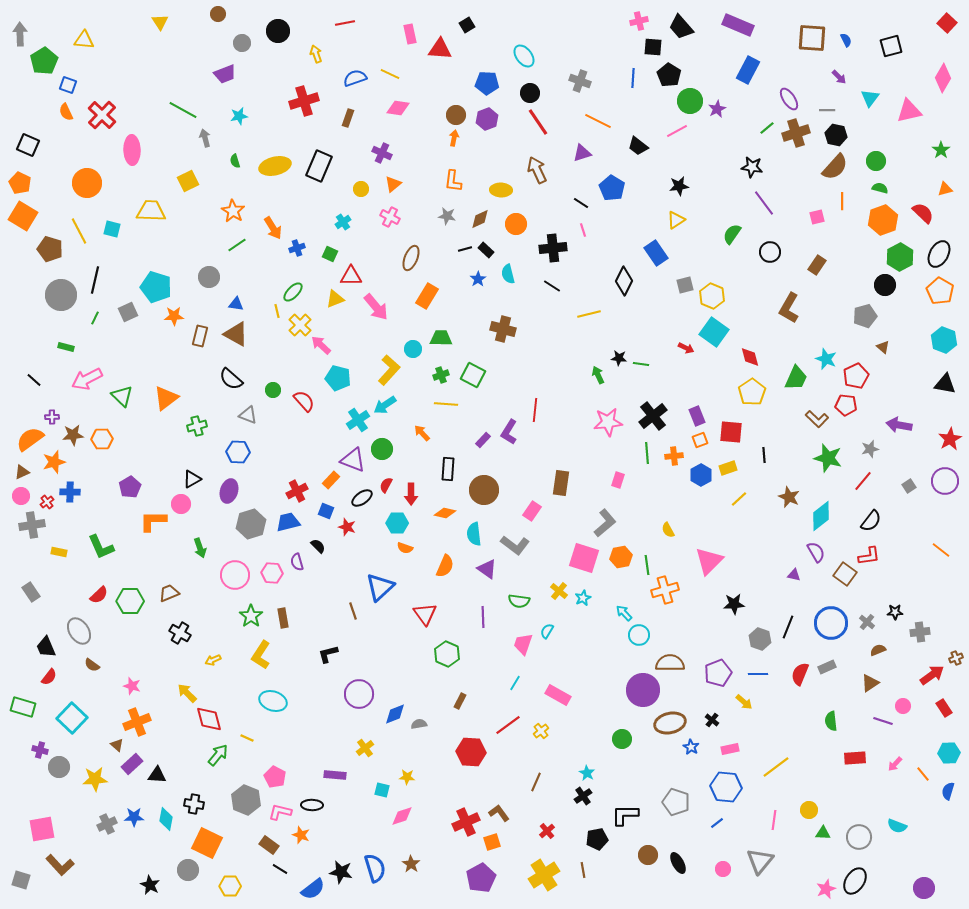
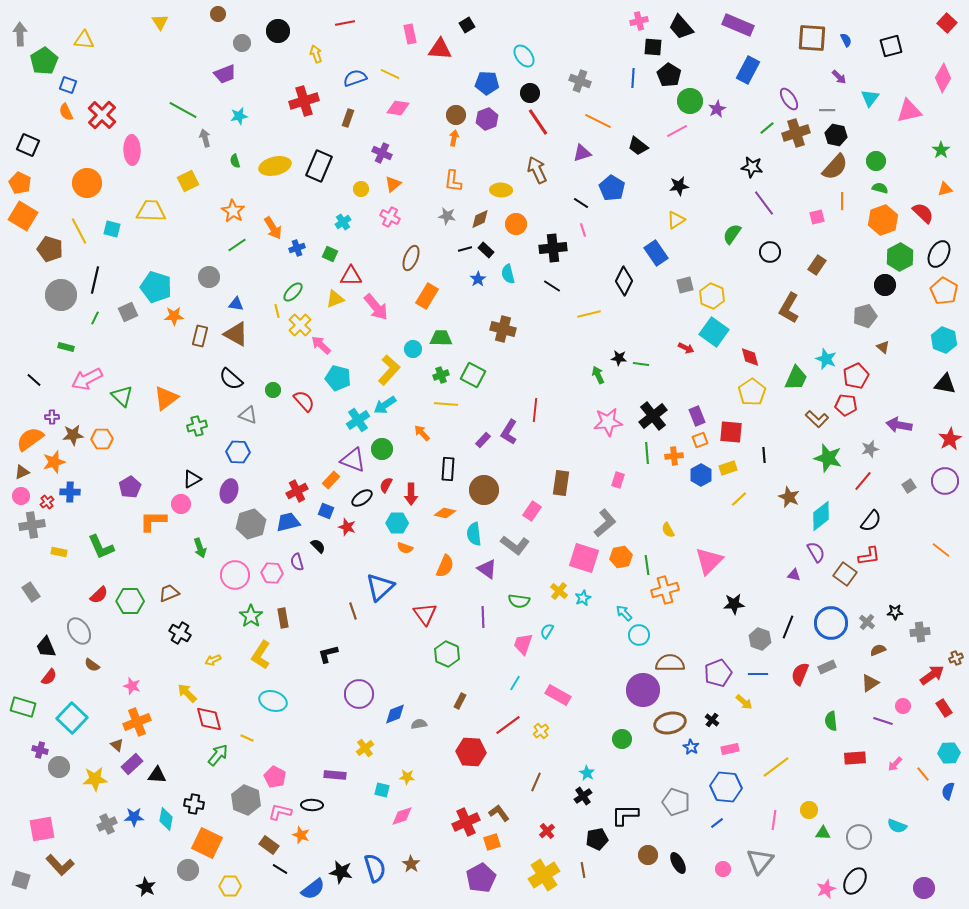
orange pentagon at (940, 291): moved 4 px right
black star at (150, 885): moved 4 px left, 2 px down
